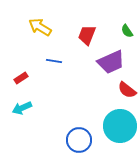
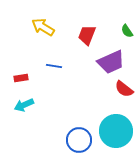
yellow arrow: moved 3 px right
blue line: moved 5 px down
red rectangle: rotated 24 degrees clockwise
red semicircle: moved 3 px left, 1 px up
cyan arrow: moved 2 px right, 3 px up
cyan circle: moved 4 px left, 5 px down
